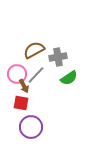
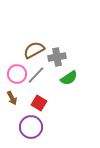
gray cross: moved 1 px left
brown arrow: moved 12 px left, 12 px down
red square: moved 18 px right; rotated 21 degrees clockwise
